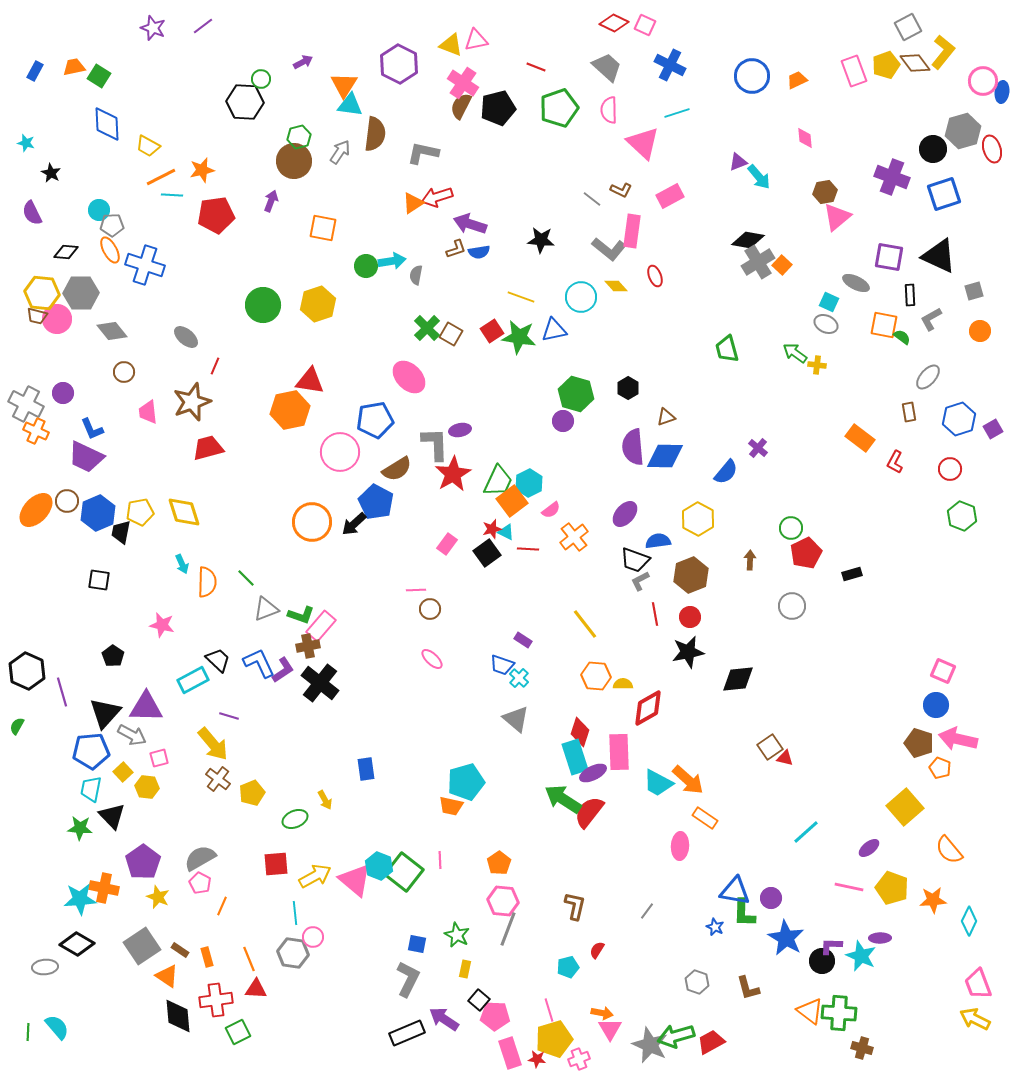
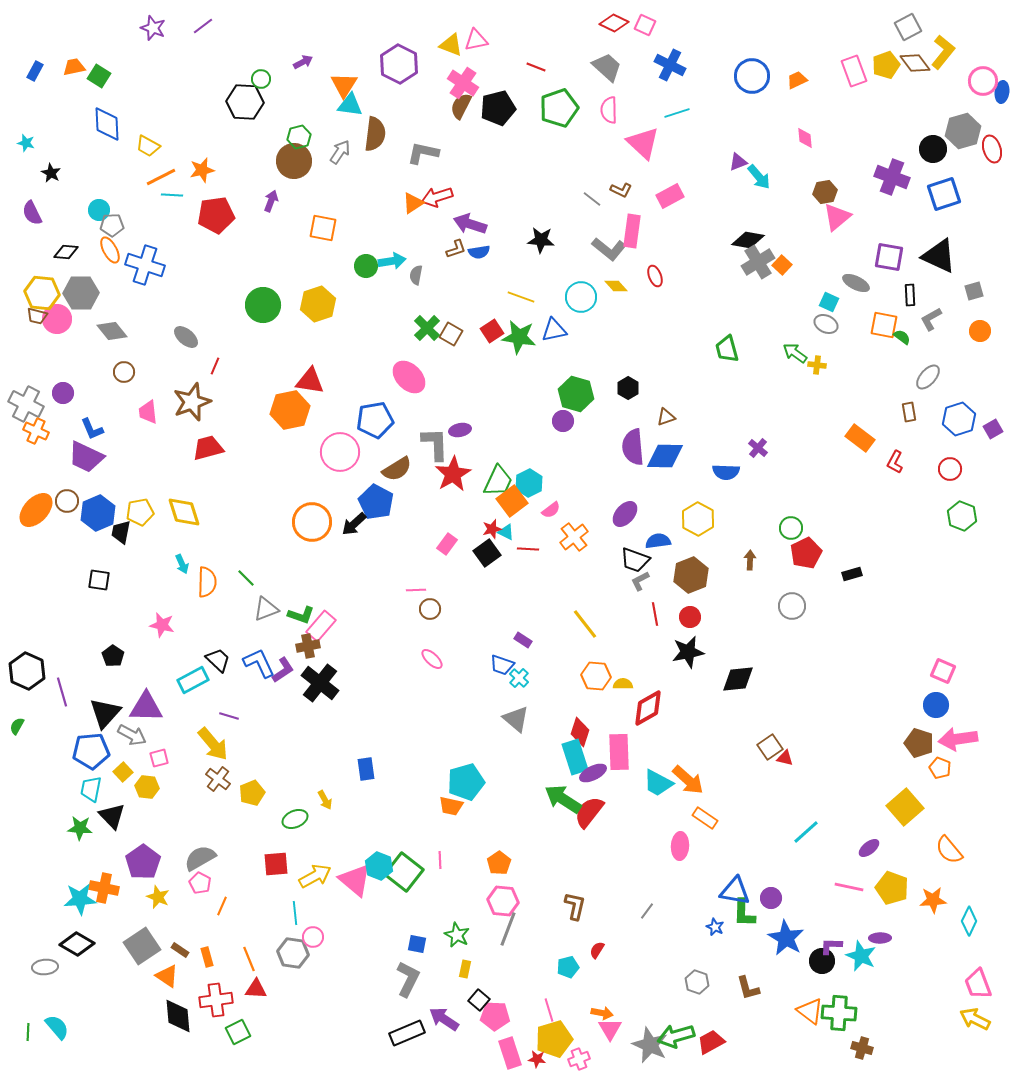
blue semicircle at (726, 472): rotated 52 degrees clockwise
pink arrow at (958, 739): rotated 21 degrees counterclockwise
